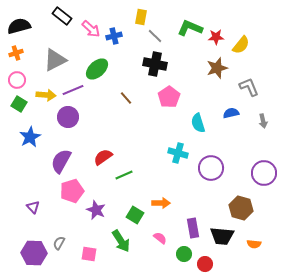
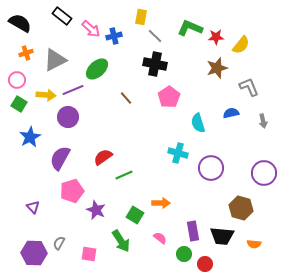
black semicircle at (19, 26): moved 1 px right, 3 px up; rotated 45 degrees clockwise
orange cross at (16, 53): moved 10 px right
purple semicircle at (61, 161): moved 1 px left, 3 px up
purple rectangle at (193, 228): moved 3 px down
